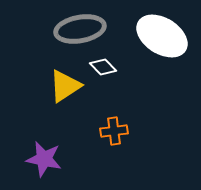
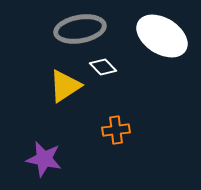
orange cross: moved 2 px right, 1 px up
